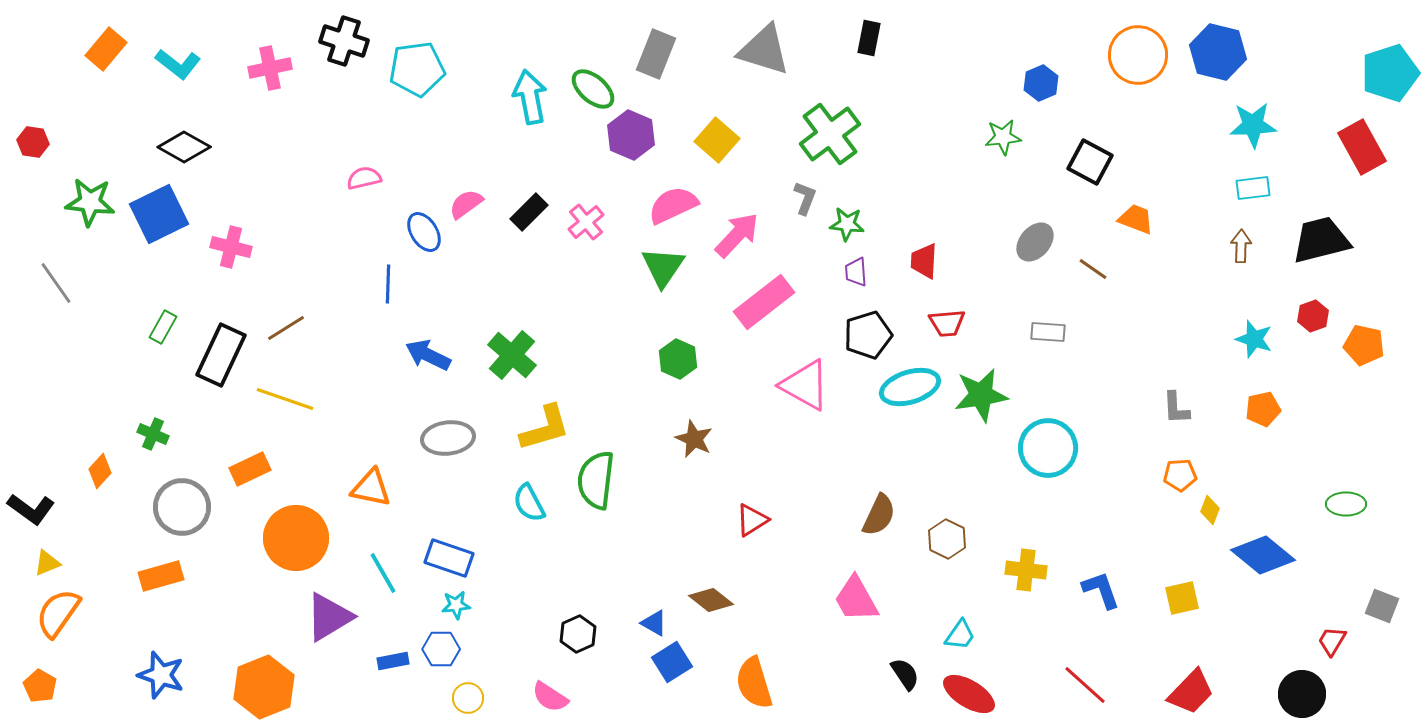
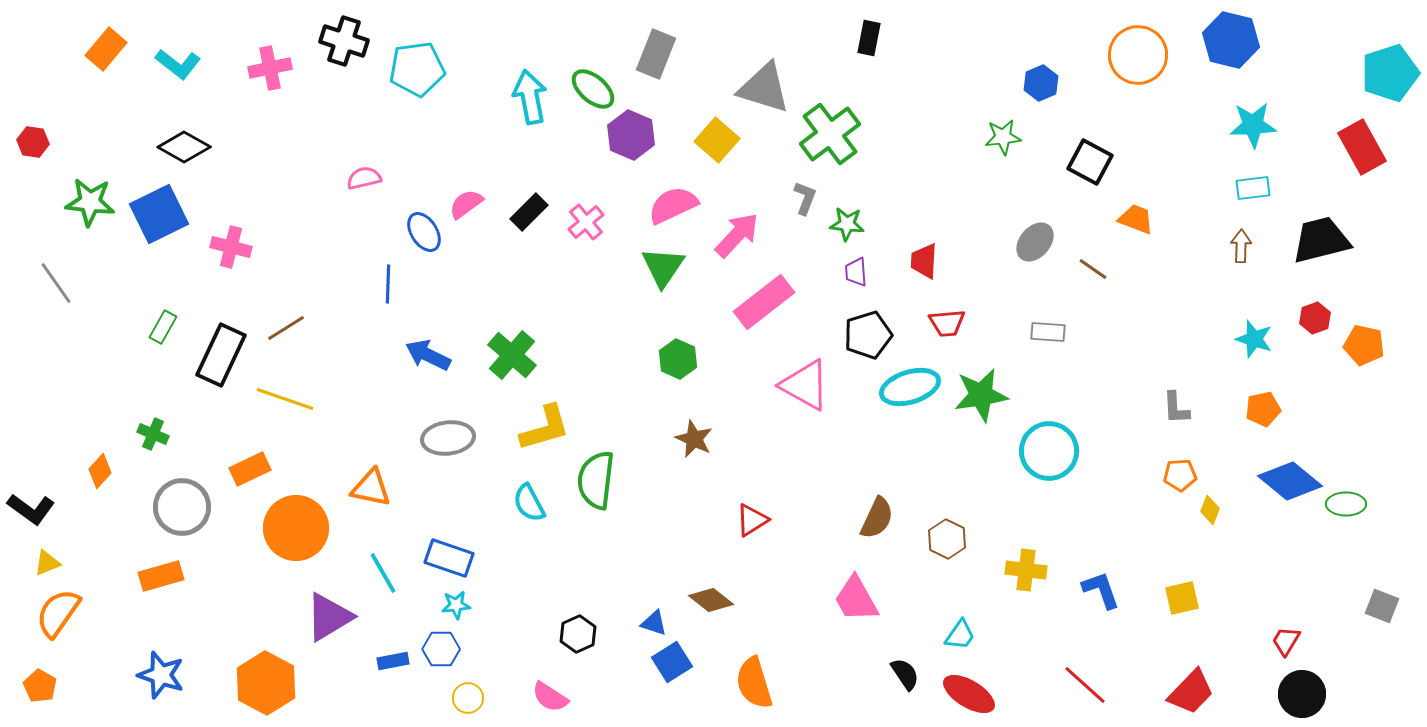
gray triangle at (764, 50): moved 38 px down
blue hexagon at (1218, 52): moved 13 px right, 12 px up
red hexagon at (1313, 316): moved 2 px right, 2 px down
cyan circle at (1048, 448): moved 1 px right, 3 px down
brown semicircle at (879, 515): moved 2 px left, 3 px down
orange circle at (296, 538): moved 10 px up
blue diamond at (1263, 555): moved 27 px right, 74 px up
blue triangle at (654, 623): rotated 12 degrees counterclockwise
red trapezoid at (1332, 641): moved 46 px left
orange hexagon at (264, 687): moved 2 px right, 4 px up; rotated 10 degrees counterclockwise
